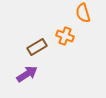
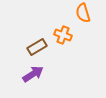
orange cross: moved 2 px left, 1 px up
purple arrow: moved 6 px right
